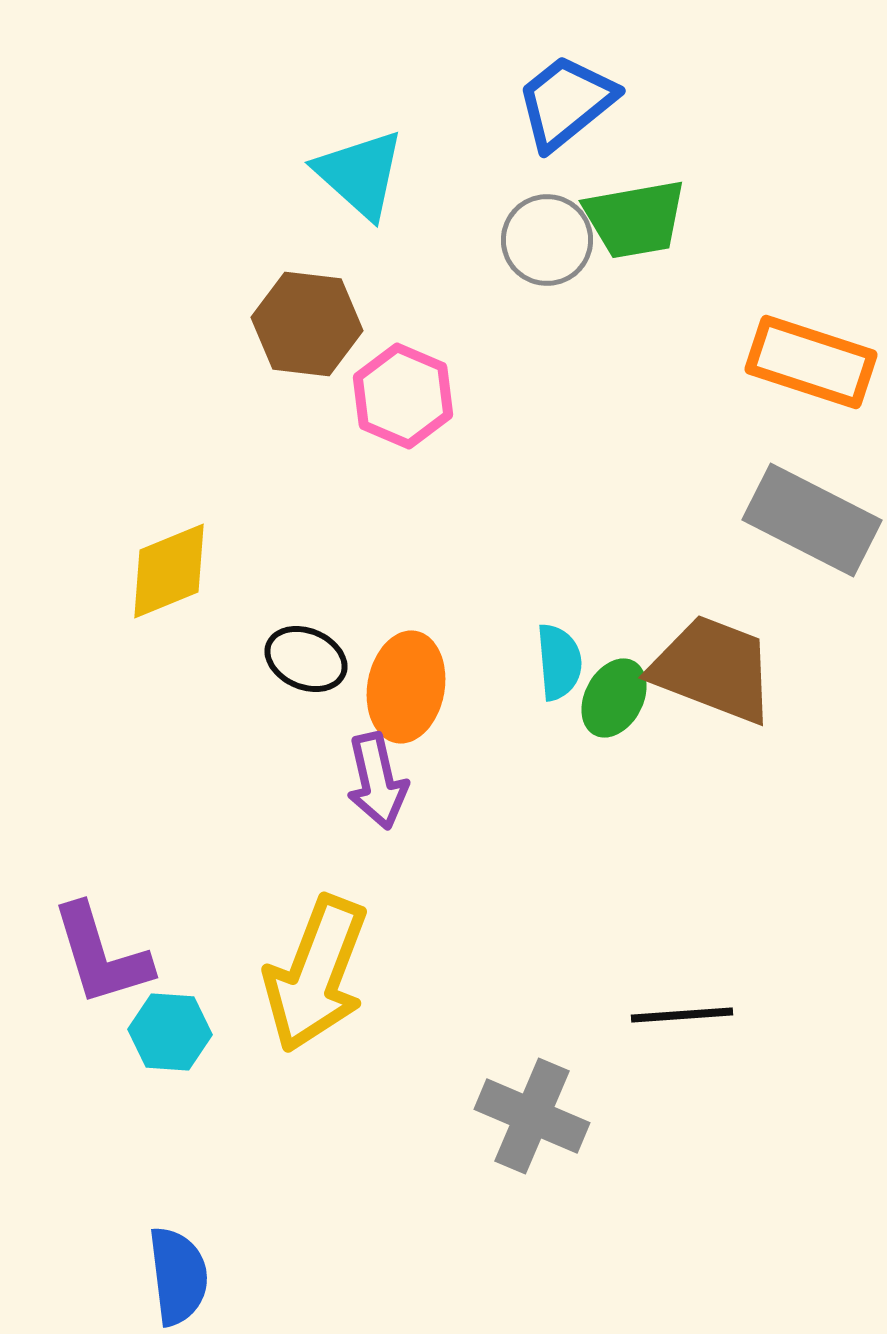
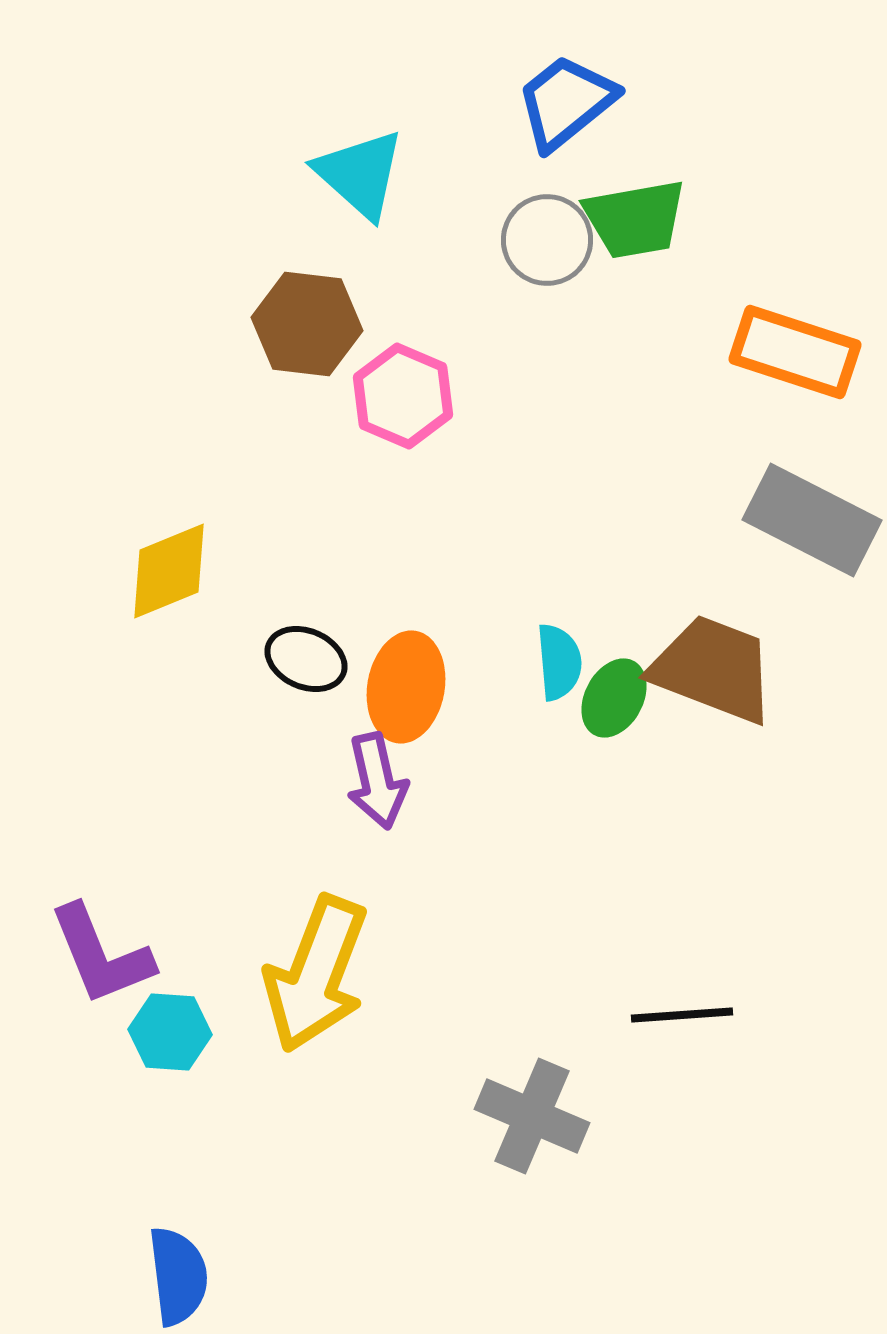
orange rectangle: moved 16 px left, 10 px up
purple L-shape: rotated 5 degrees counterclockwise
